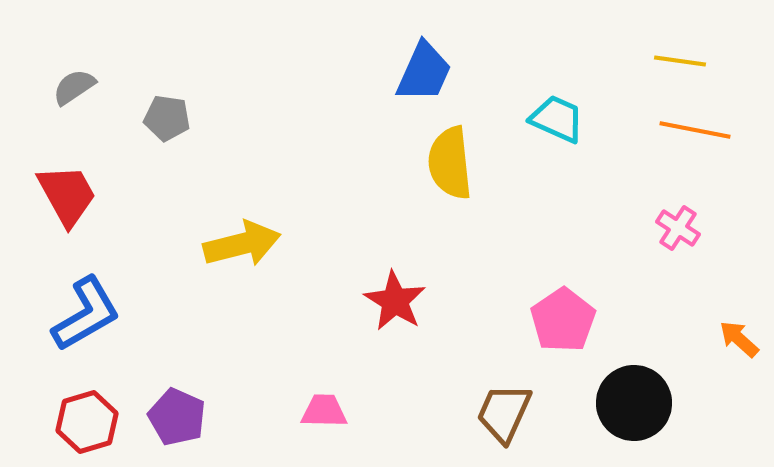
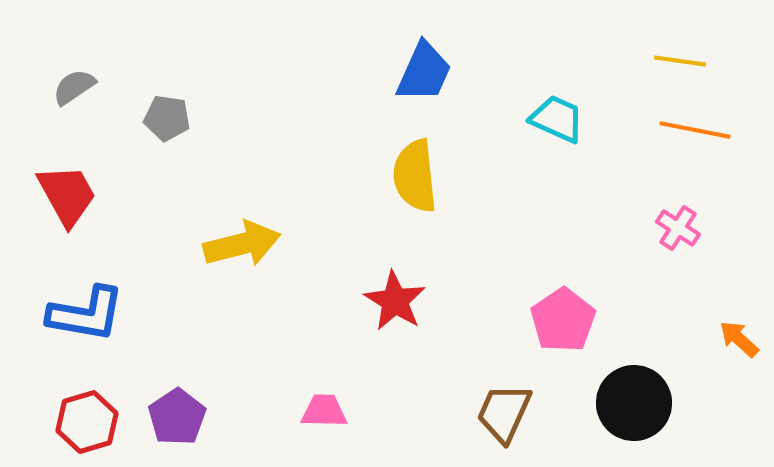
yellow semicircle: moved 35 px left, 13 px down
blue L-shape: rotated 40 degrees clockwise
purple pentagon: rotated 14 degrees clockwise
